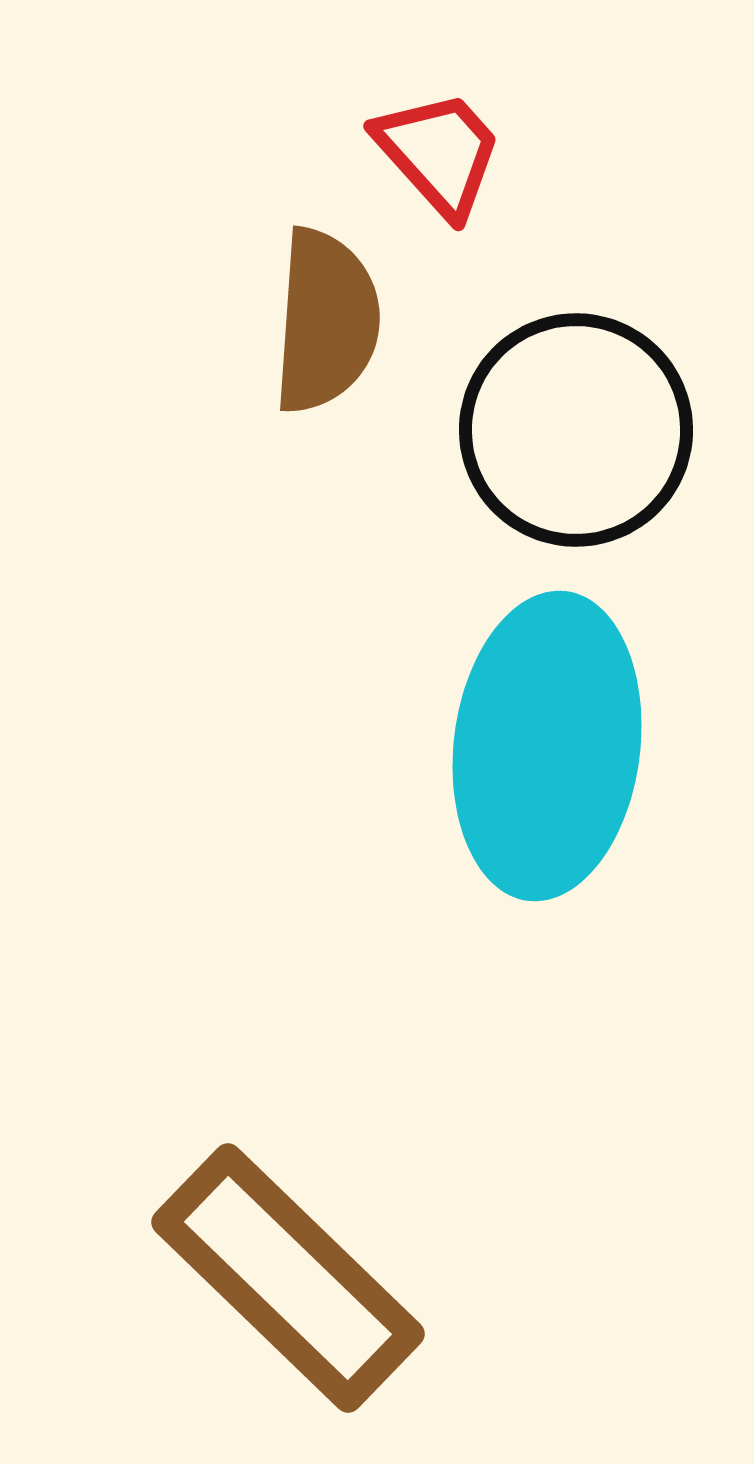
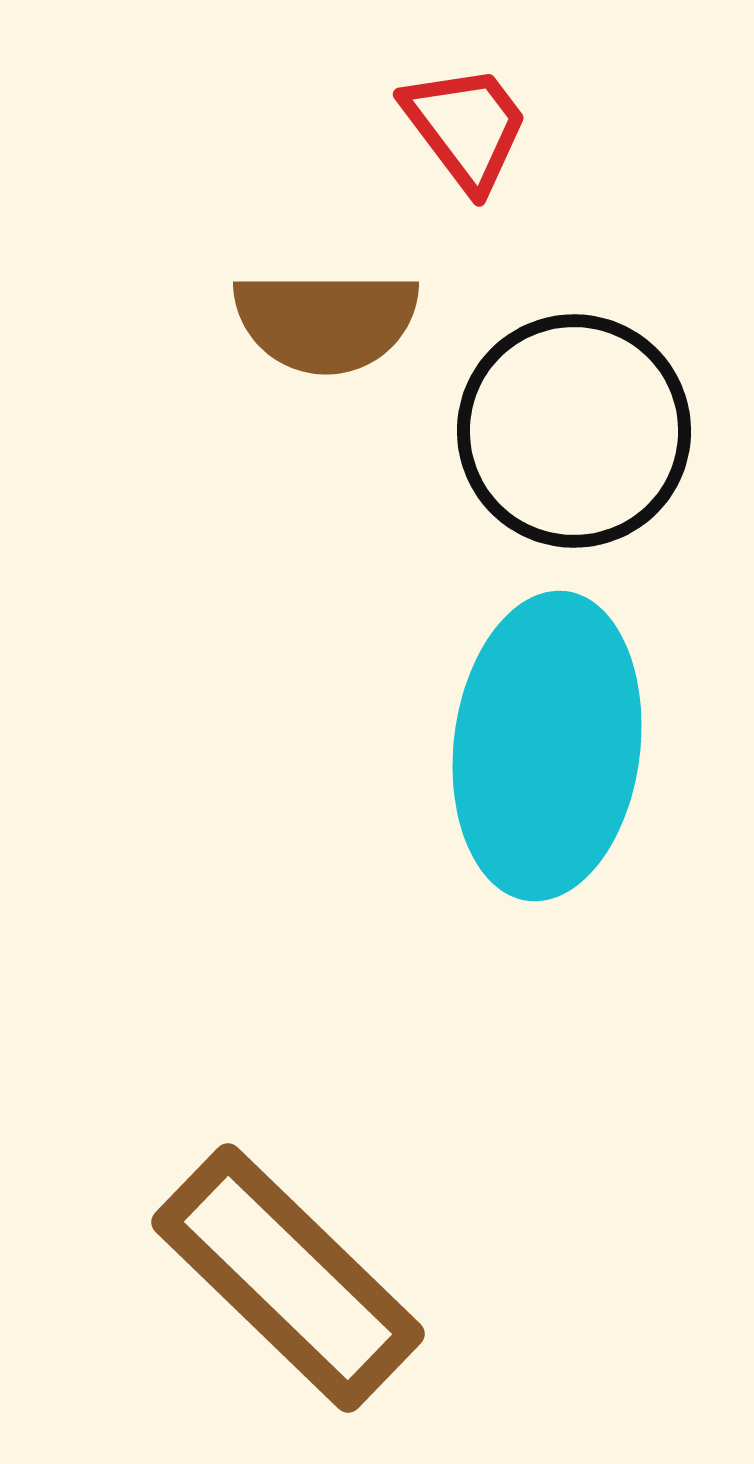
red trapezoid: moved 27 px right, 26 px up; rotated 5 degrees clockwise
brown semicircle: rotated 86 degrees clockwise
black circle: moved 2 px left, 1 px down
